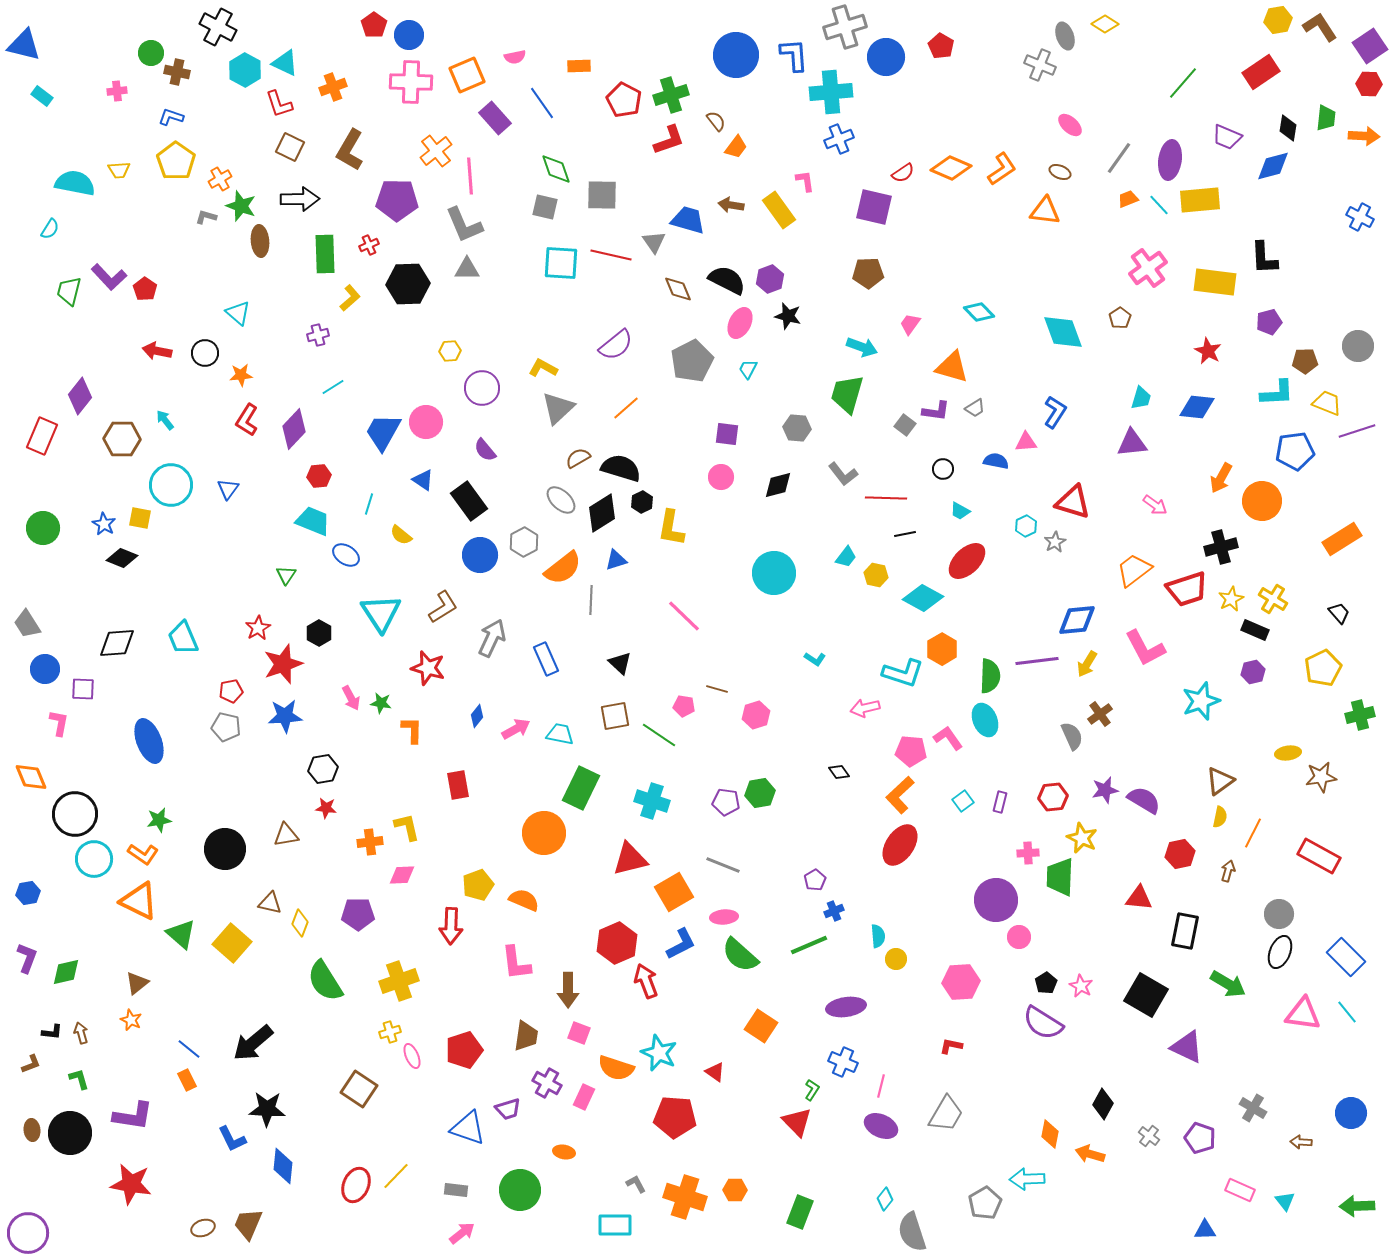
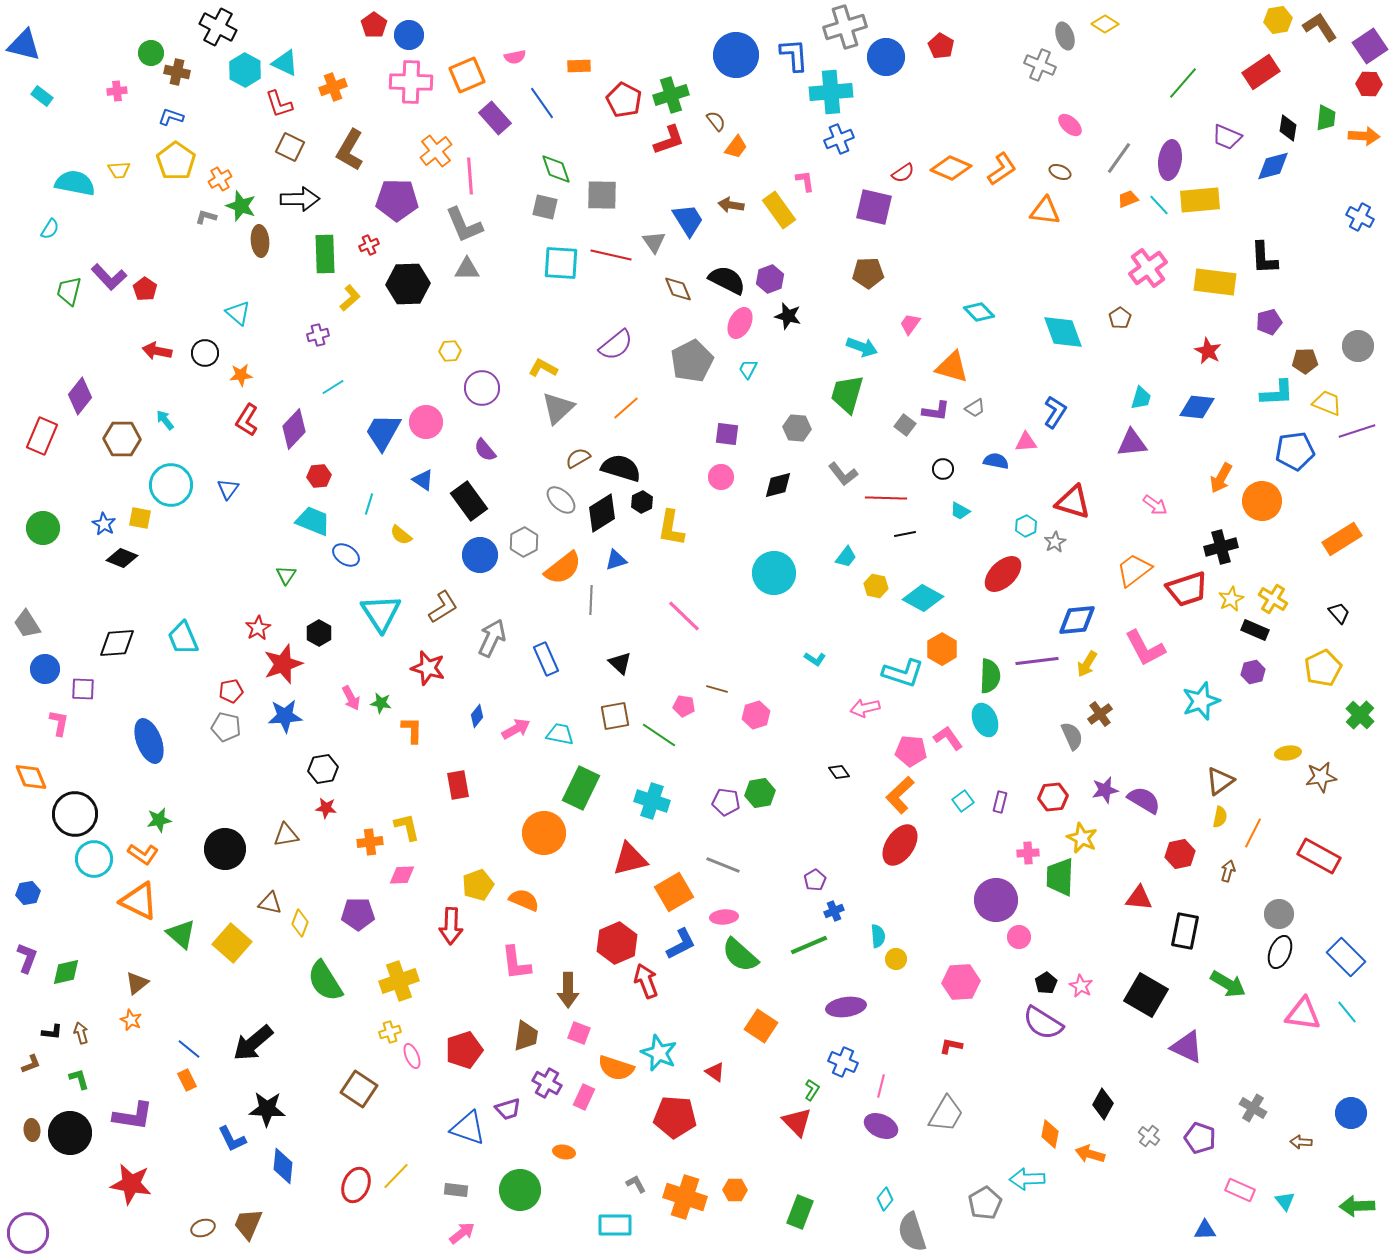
blue trapezoid at (688, 220): rotated 42 degrees clockwise
red ellipse at (967, 561): moved 36 px right, 13 px down
yellow hexagon at (876, 575): moved 11 px down
green cross at (1360, 715): rotated 32 degrees counterclockwise
